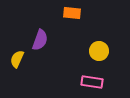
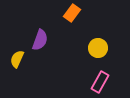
orange rectangle: rotated 60 degrees counterclockwise
yellow circle: moved 1 px left, 3 px up
pink rectangle: moved 8 px right; rotated 70 degrees counterclockwise
